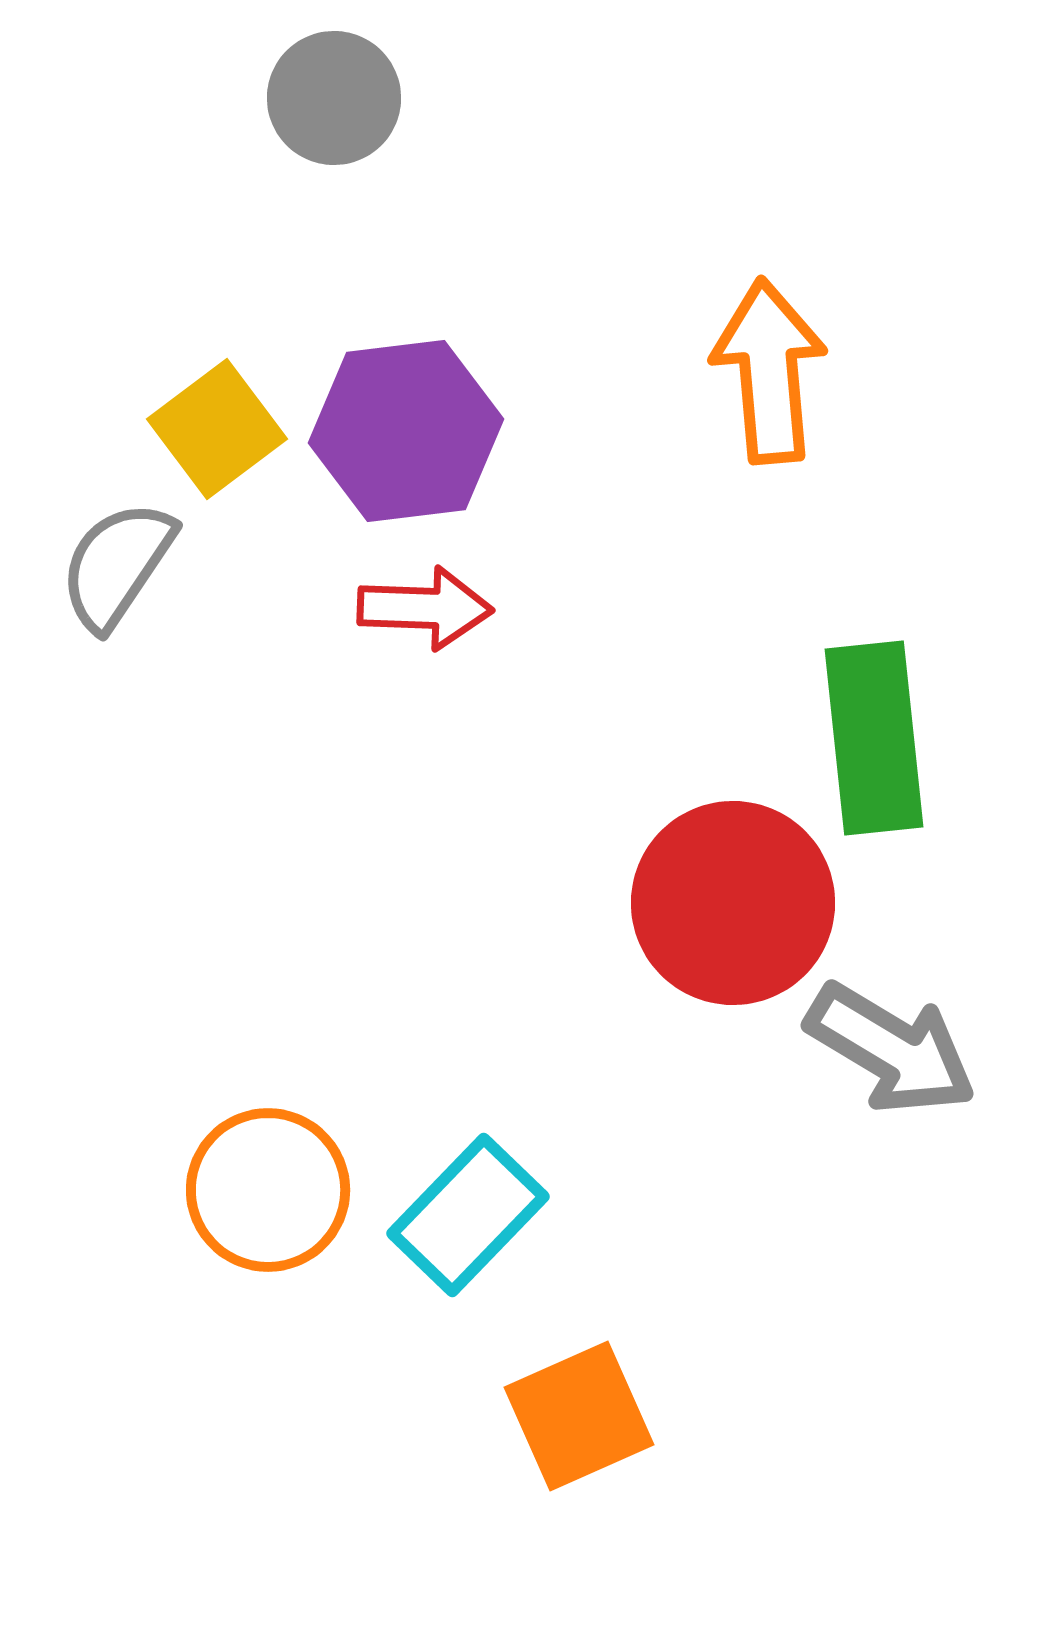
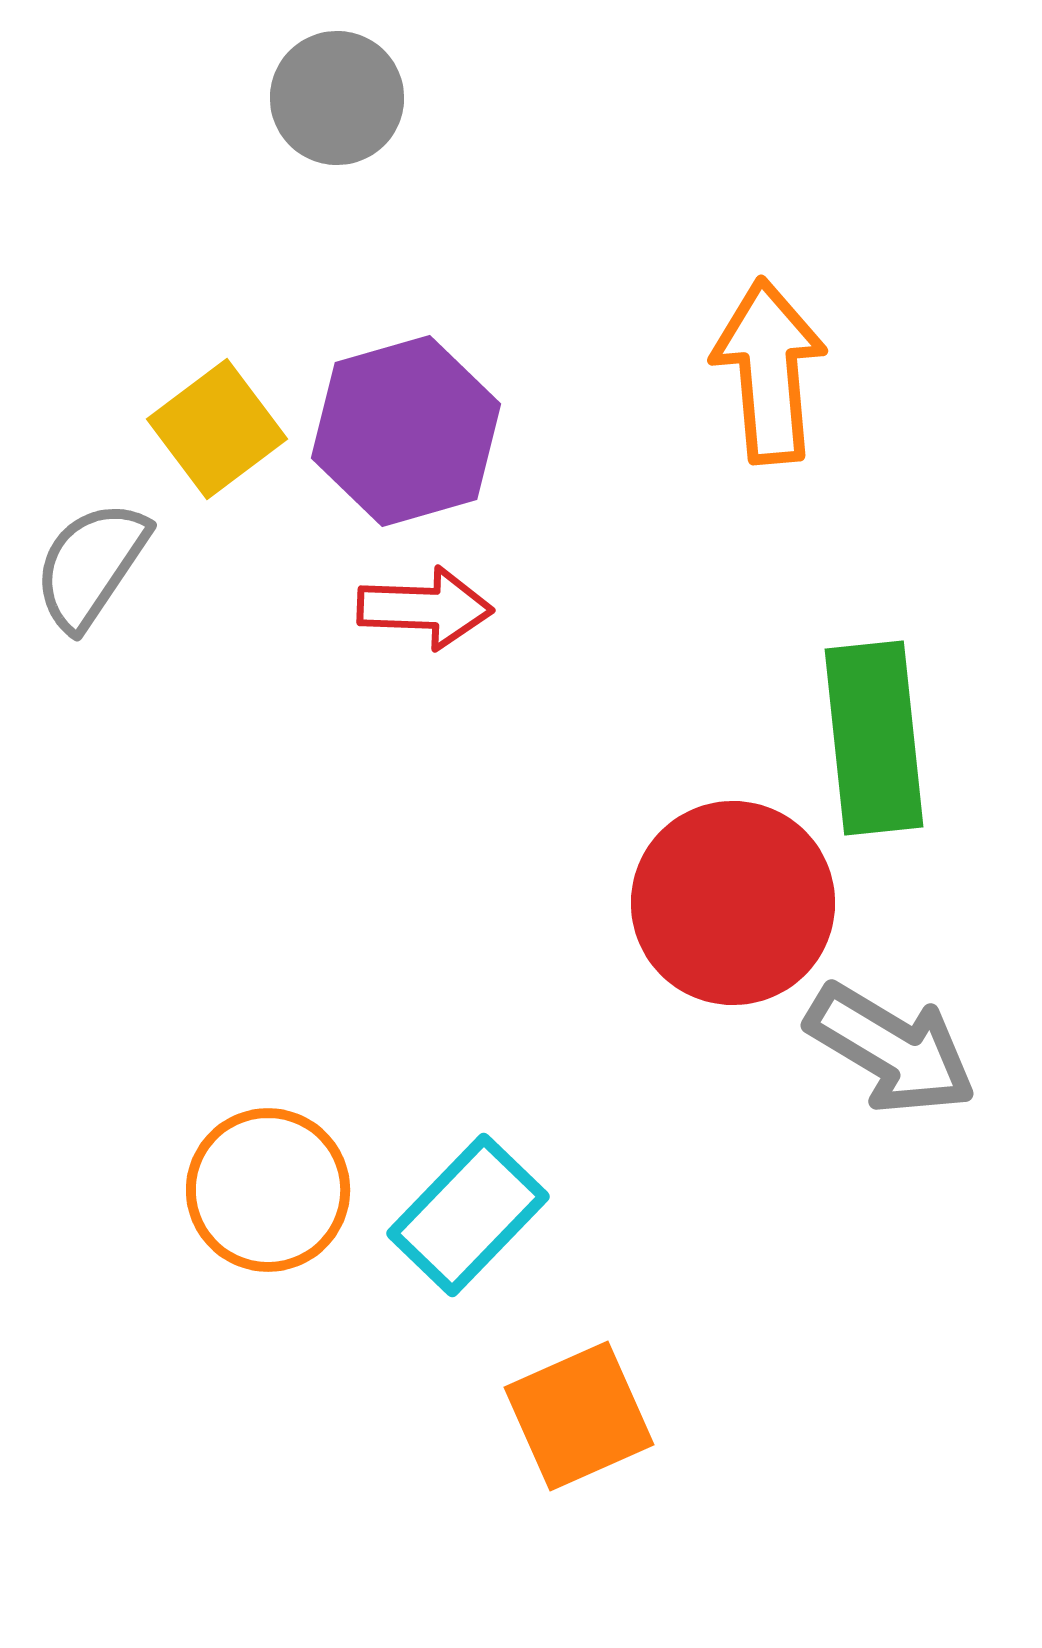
gray circle: moved 3 px right
purple hexagon: rotated 9 degrees counterclockwise
gray semicircle: moved 26 px left
